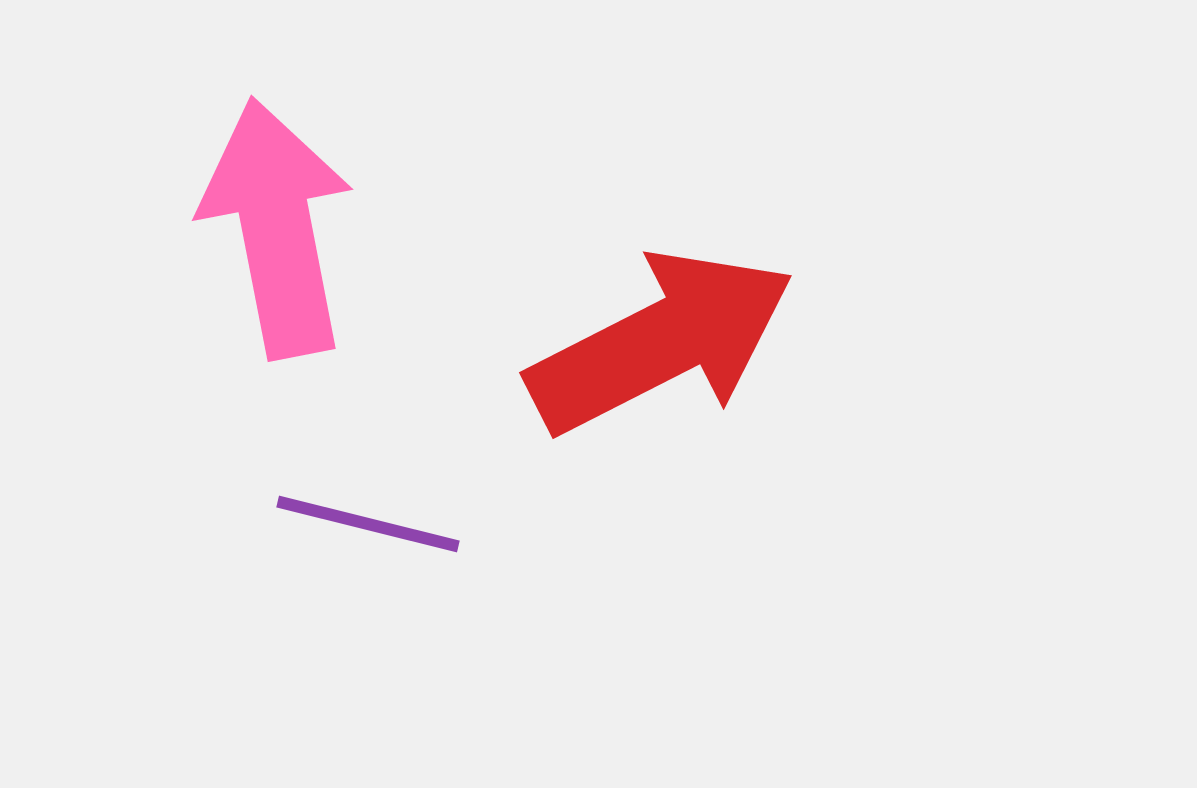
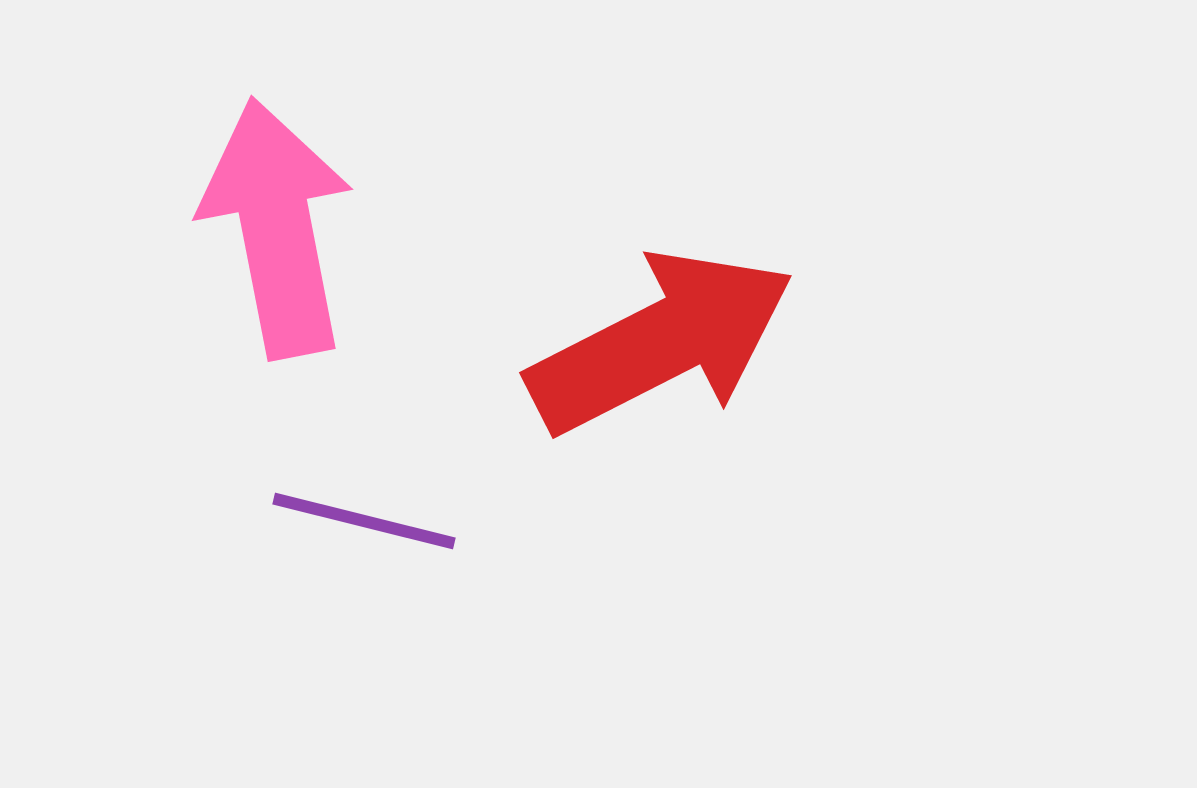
purple line: moved 4 px left, 3 px up
